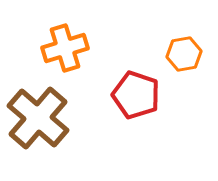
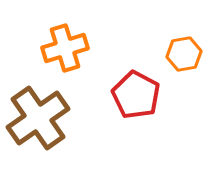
red pentagon: rotated 9 degrees clockwise
brown cross: rotated 14 degrees clockwise
